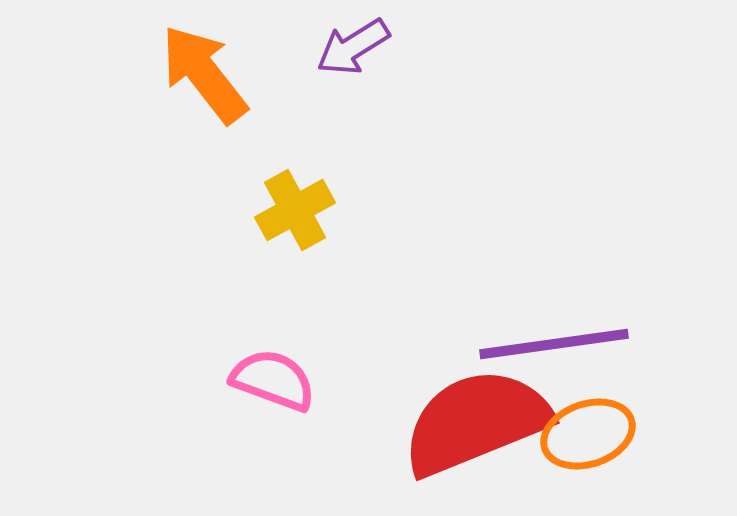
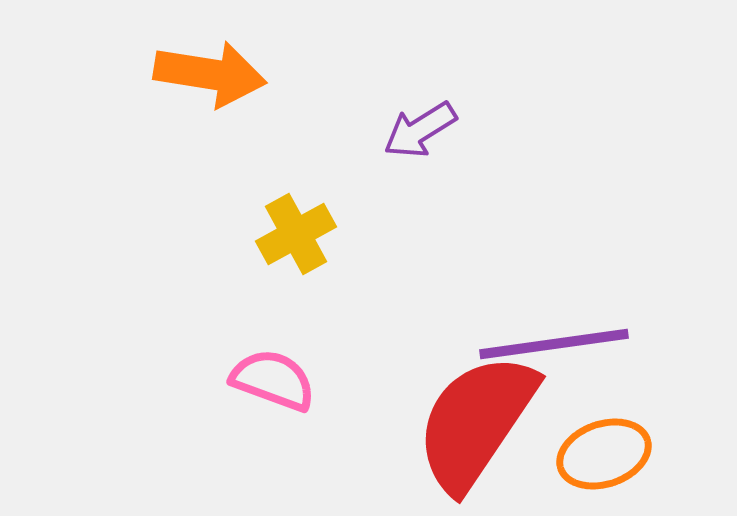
purple arrow: moved 67 px right, 83 px down
orange arrow: moved 6 px right; rotated 137 degrees clockwise
yellow cross: moved 1 px right, 24 px down
red semicircle: rotated 34 degrees counterclockwise
orange ellipse: moved 16 px right, 20 px down
